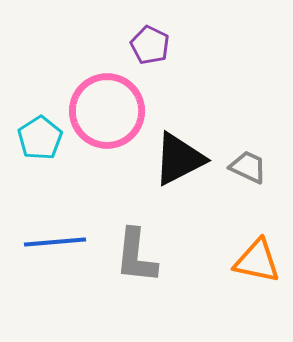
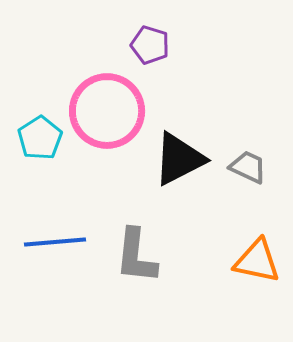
purple pentagon: rotated 9 degrees counterclockwise
